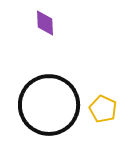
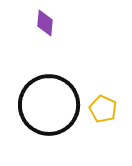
purple diamond: rotated 8 degrees clockwise
